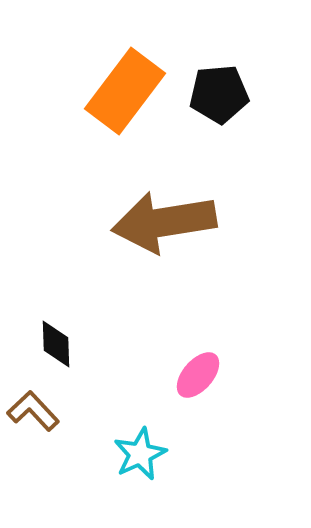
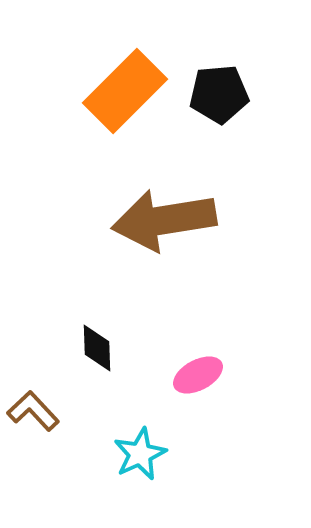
orange rectangle: rotated 8 degrees clockwise
brown arrow: moved 2 px up
black diamond: moved 41 px right, 4 px down
pink ellipse: rotated 21 degrees clockwise
